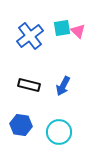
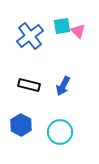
cyan square: moved 2 px up
blue hexagon: rotated 20 degrees clockwise
cyan circle: moved 1 px right
